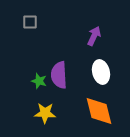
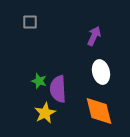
purple semicircle: moved 1 px left, 14 px down
yellow star: rotated 30 degrees counterclockwise
